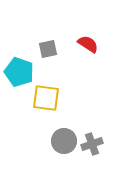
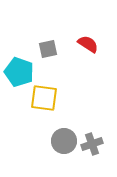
yellow square: moved 2 px left
